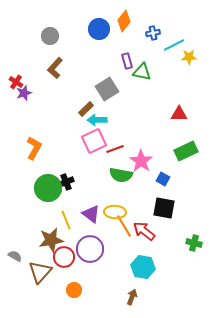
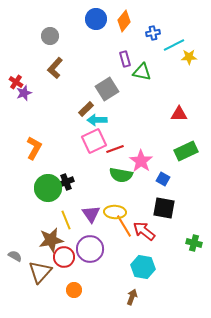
blue circle: moved 3 px left, 10 px up
purple rectangle: moved 2 px left, 2 px up
purple triangle: rotated 18 degrees clockwise
